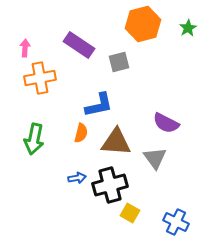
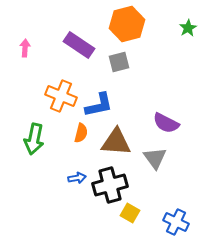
orange hexagon: moved 16 px left
orange cross: moved 21 px right, 18 px down; rotated 32 degrees clockwise
